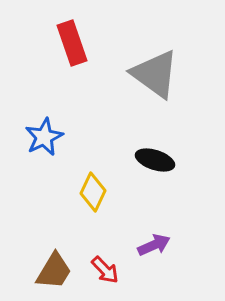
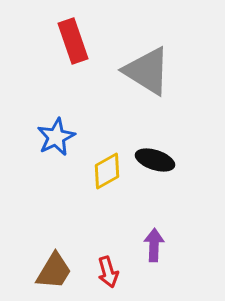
red rectangle: moved 1 px right, 2 px up
gray triangle: moved 8 px left, 3 px up; rotated 4 degrees counterclockwise
blue star: moved 12 px right
yellow diamond: moved 14 px right, 21 px up; rotated 36 degrees clockwise
purple arrow: rotated 64 degrees counterclockwise
red arrow: moved 3 px right, 2 px down; rotated 28 degrees clockwise
